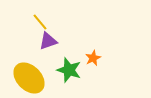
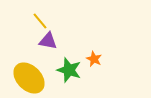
yellow line: moved 1 px up
purple triangle: rotated 30 degrees clockwise
orange star: moved 1 px right, 1 px down; rotated 21 degrees counterclockwise
